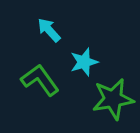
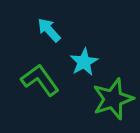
cyan star: rotated 12 degrees counterclockwise
green star: rotated 9 degrees counterclockwise
